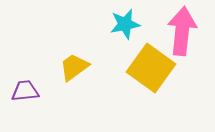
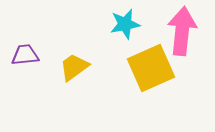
yellow square: rotated 30 degrees clockwise
purple trapezoid: moved 36 px up
